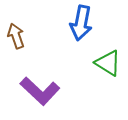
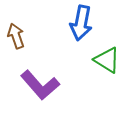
green triangle: moved 1 px left, 3 px up
purple L-shape: moved 6 px up; rotated 6 degrees clockwise
